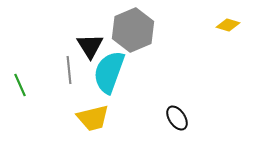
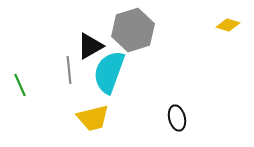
gray hexagon: rotated 6 degrees clockwise
black triangle: rotated 32 degrees clockwise
black ellipse: rotated 20 degrees clockwise
